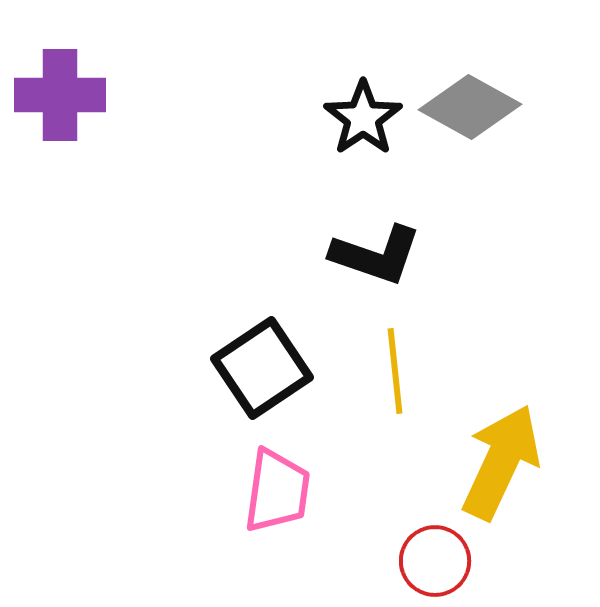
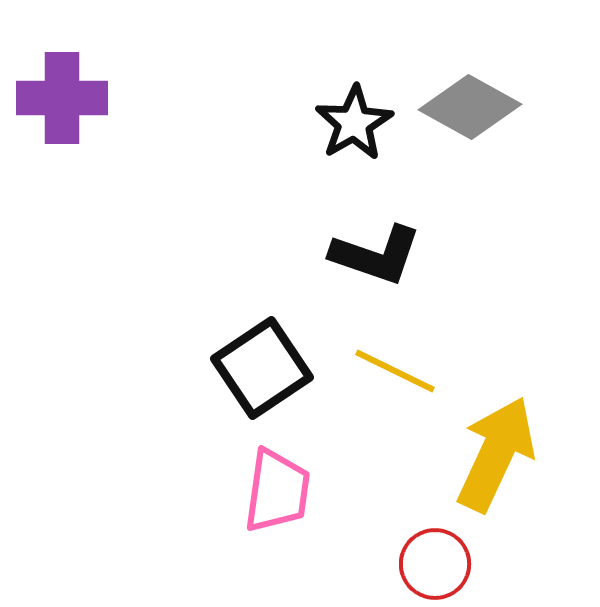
purple cross: moved 2 px right, 3 px down
black star: moved 9 px left, 5 px down; rotated 4 degrees clockwise
yellow line: rotated 58 degrees counterclockwise
yellow arrow: moved 5 px left, 8 px up
red circle: moved 3 px down
